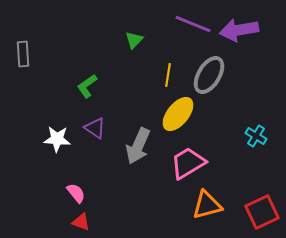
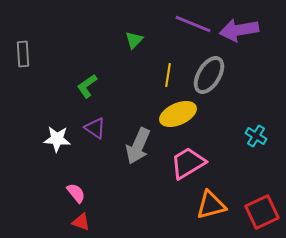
yellow ellipse: rotated 27 degrees clockwise
orange triangle: moved 4 px right
